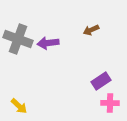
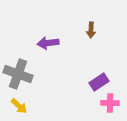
brown arrow: rotated 63 degrees counterclockwise
gray cross: moved 35 px down
purple rectangle: moved 2 px left, 1 px down
